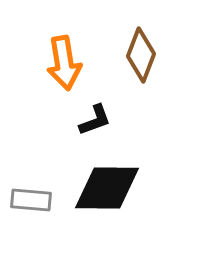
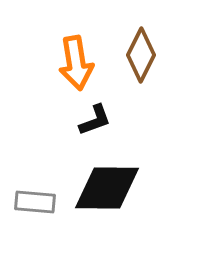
brown diamond: rotated 6 degrees clockwise
orange arrow: moved 12 px right
gray rectangle: moved 4 px right, 2 px down
